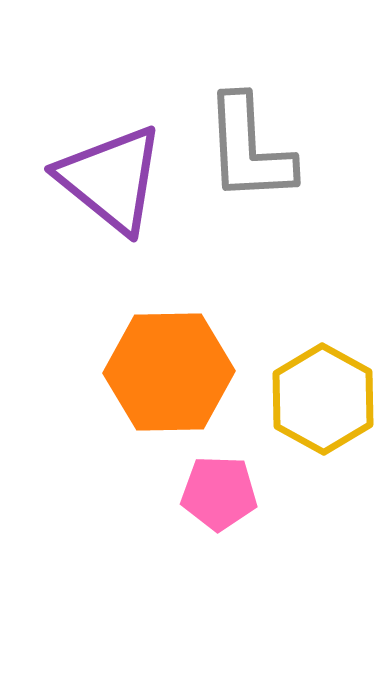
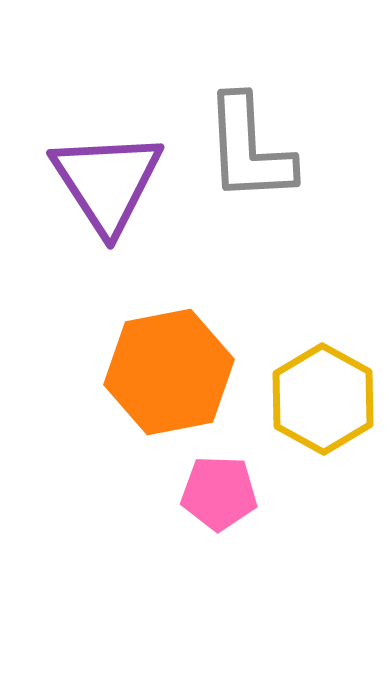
purple triangle: moved 4 px left, 3 px down; rotated 18 degrees clockwise
orange hexagon: rotated 10 degrees counterclockwise
